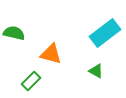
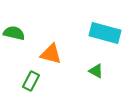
cyan rectangle: rotated 52 degrees clockwise
green rectangle: rotated 18 degrees counterclockwise
